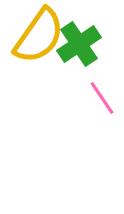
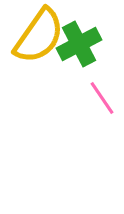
green cross: rotated 6 degrees clockwise
